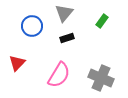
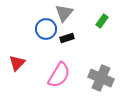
blue circle: moved 14 px right, 3 px down
